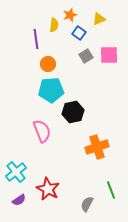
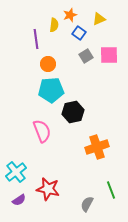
red star: rotated 15 degrees counterclockwise
